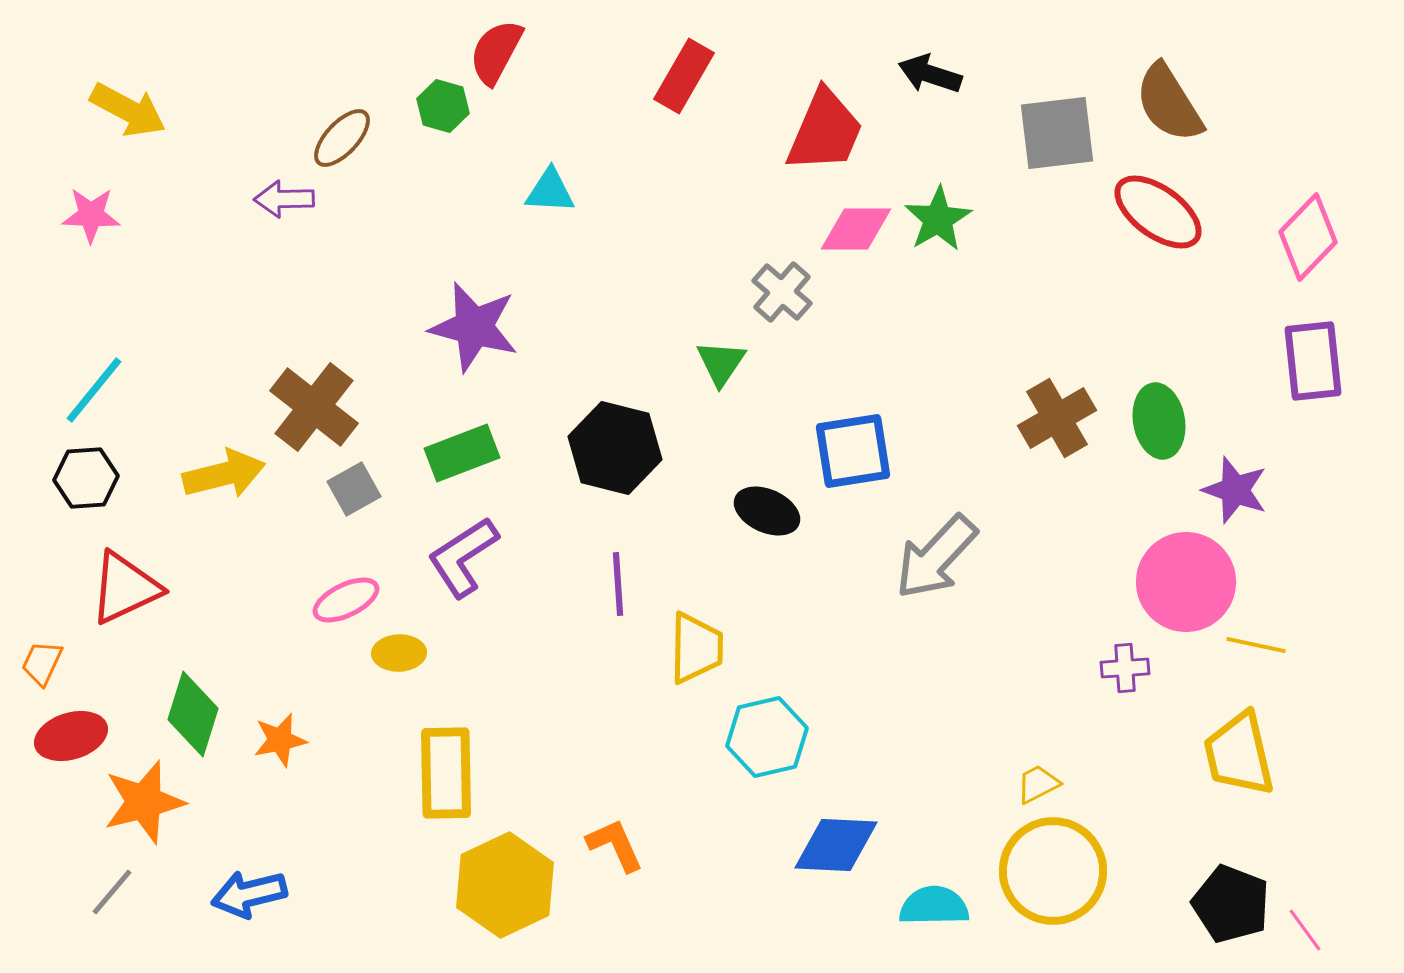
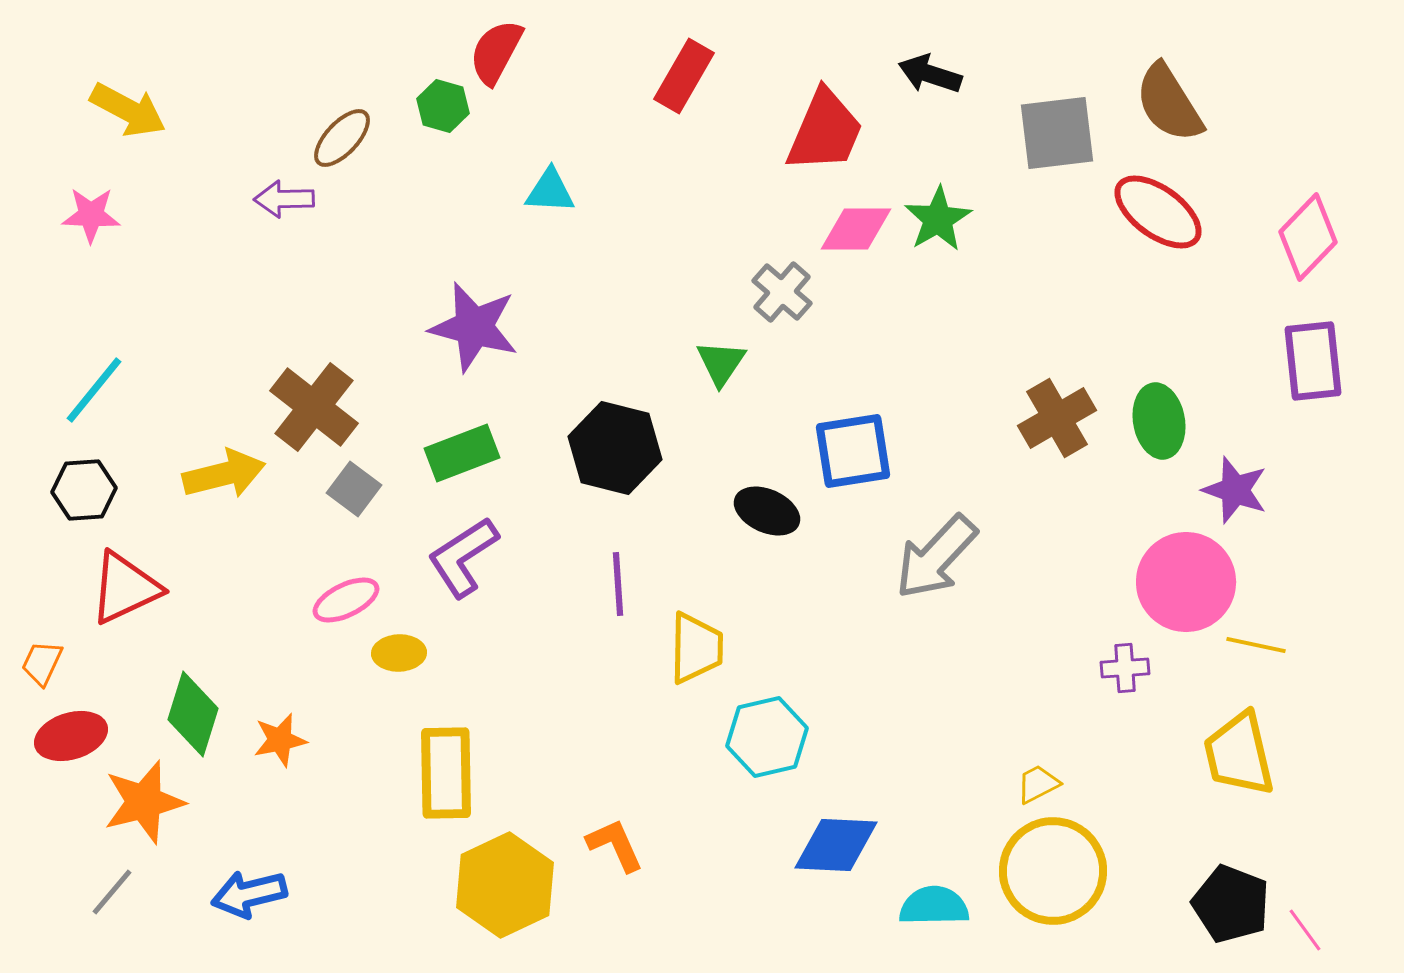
black hexagon at (86, 478): moved 2 px left, 12 px down
gray square at (354, 489): rotated 24 degrees counterclockwise
